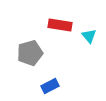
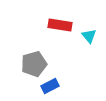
gray pentagon: moved 4 px right, 11 px down
